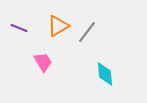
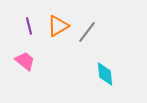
purple line: moved 10 px right, 2 px up; rotated 54 degrees clockwise
pink trapezoid: moved 18 px left, 1 px up; rotated 20 degrees counterclockwise
